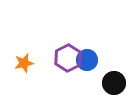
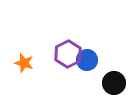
purple hexagon: moved 4 px up
orange star: rotated 30 degrees clockwise
